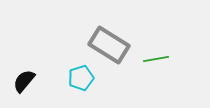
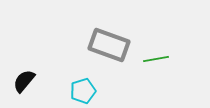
gray rectangle: rotated 12 degrees counterclockwise
cyan pentagon: moved 2 px right, 13 px down
